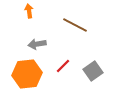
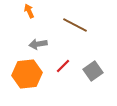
orange arrow: rotated 16 degrees counterclockwise
gray arrow: moved 1 px right
